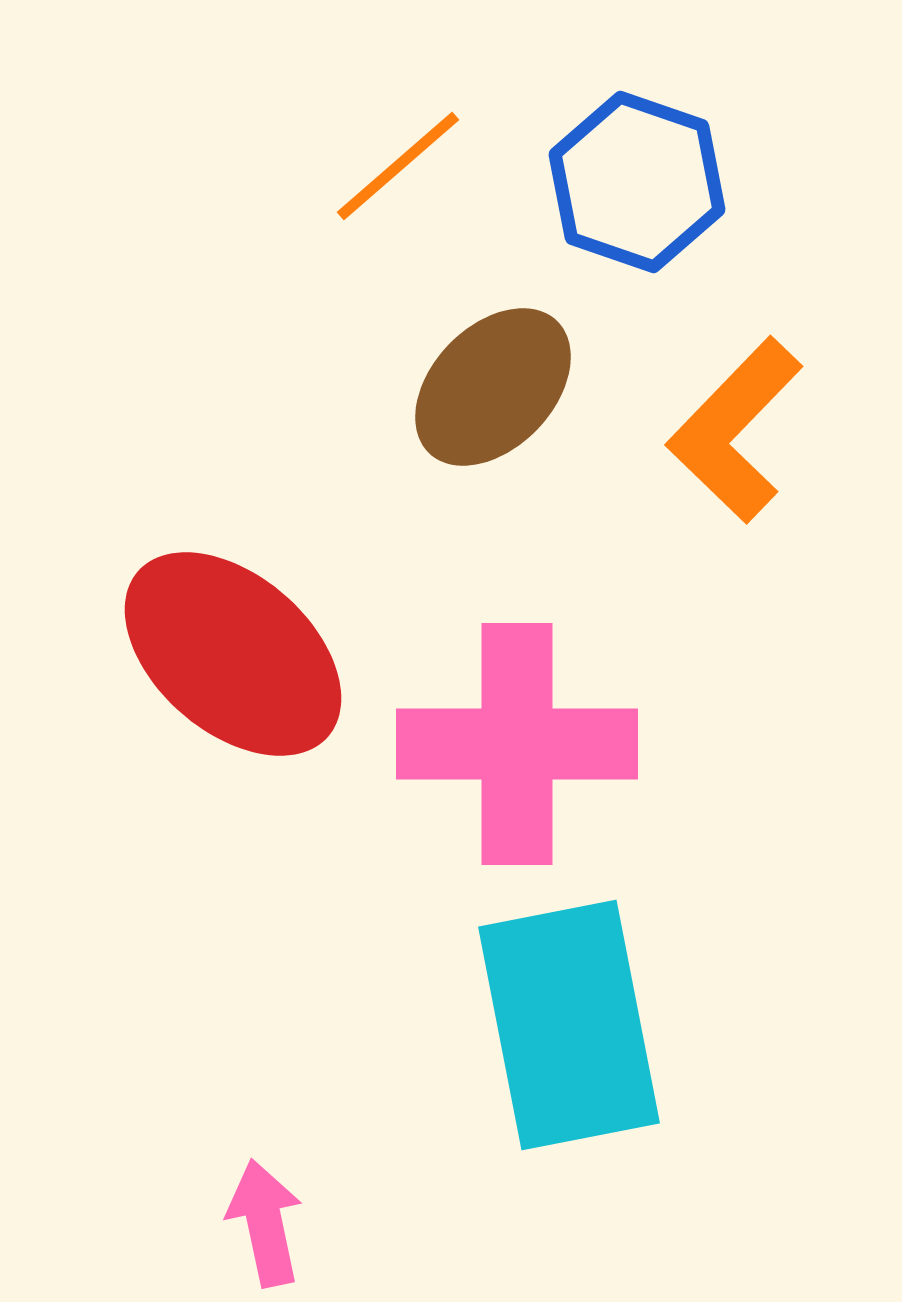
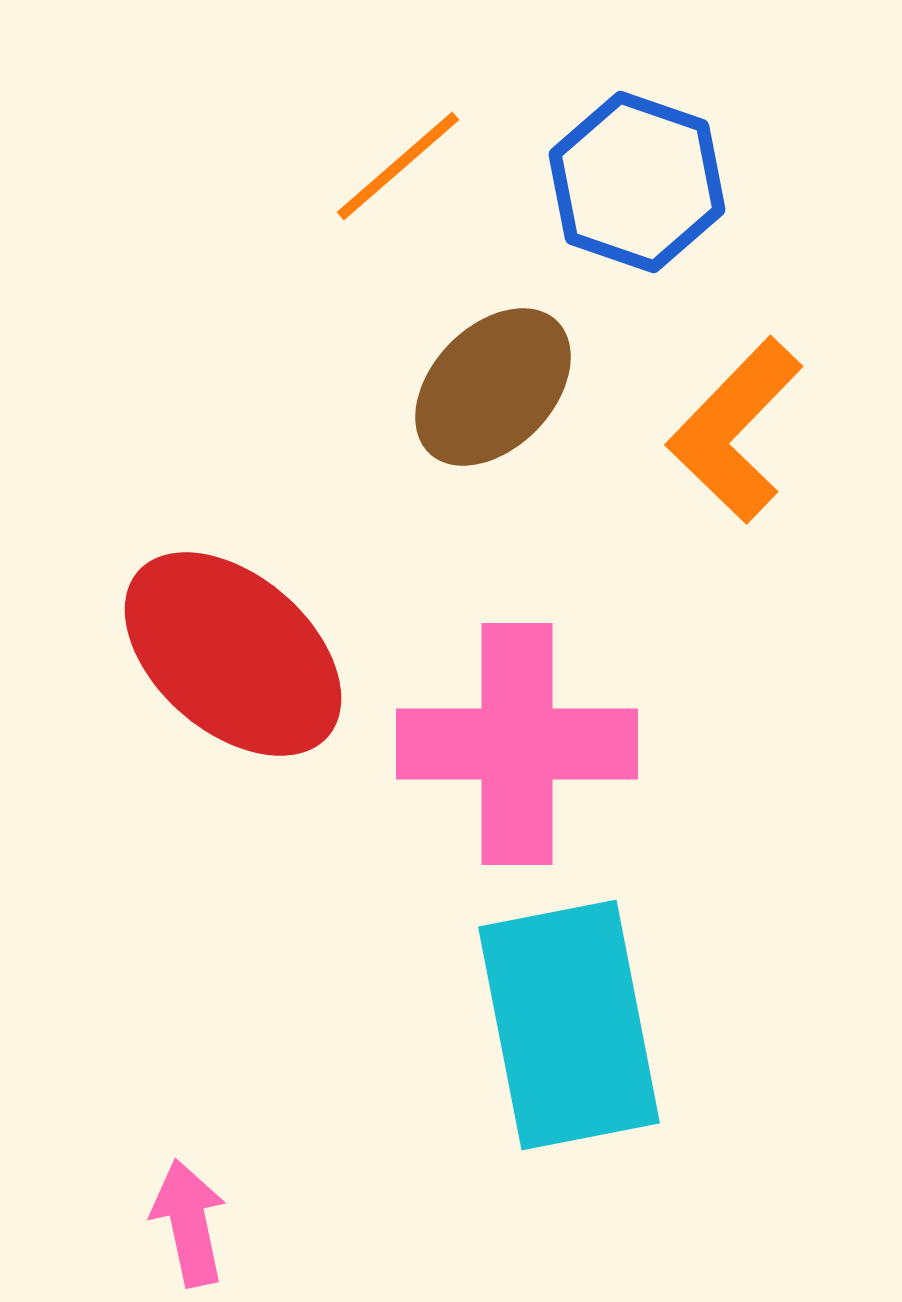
pink arrow: moved 76 px left
